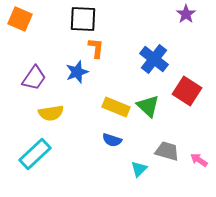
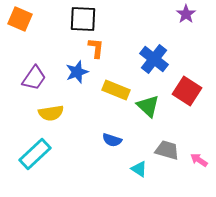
yellow rectangle: moved 17 px up
gray trapezoid: moved 1 px up
cyan triangle: rotated 42 degrees counterclockwise
